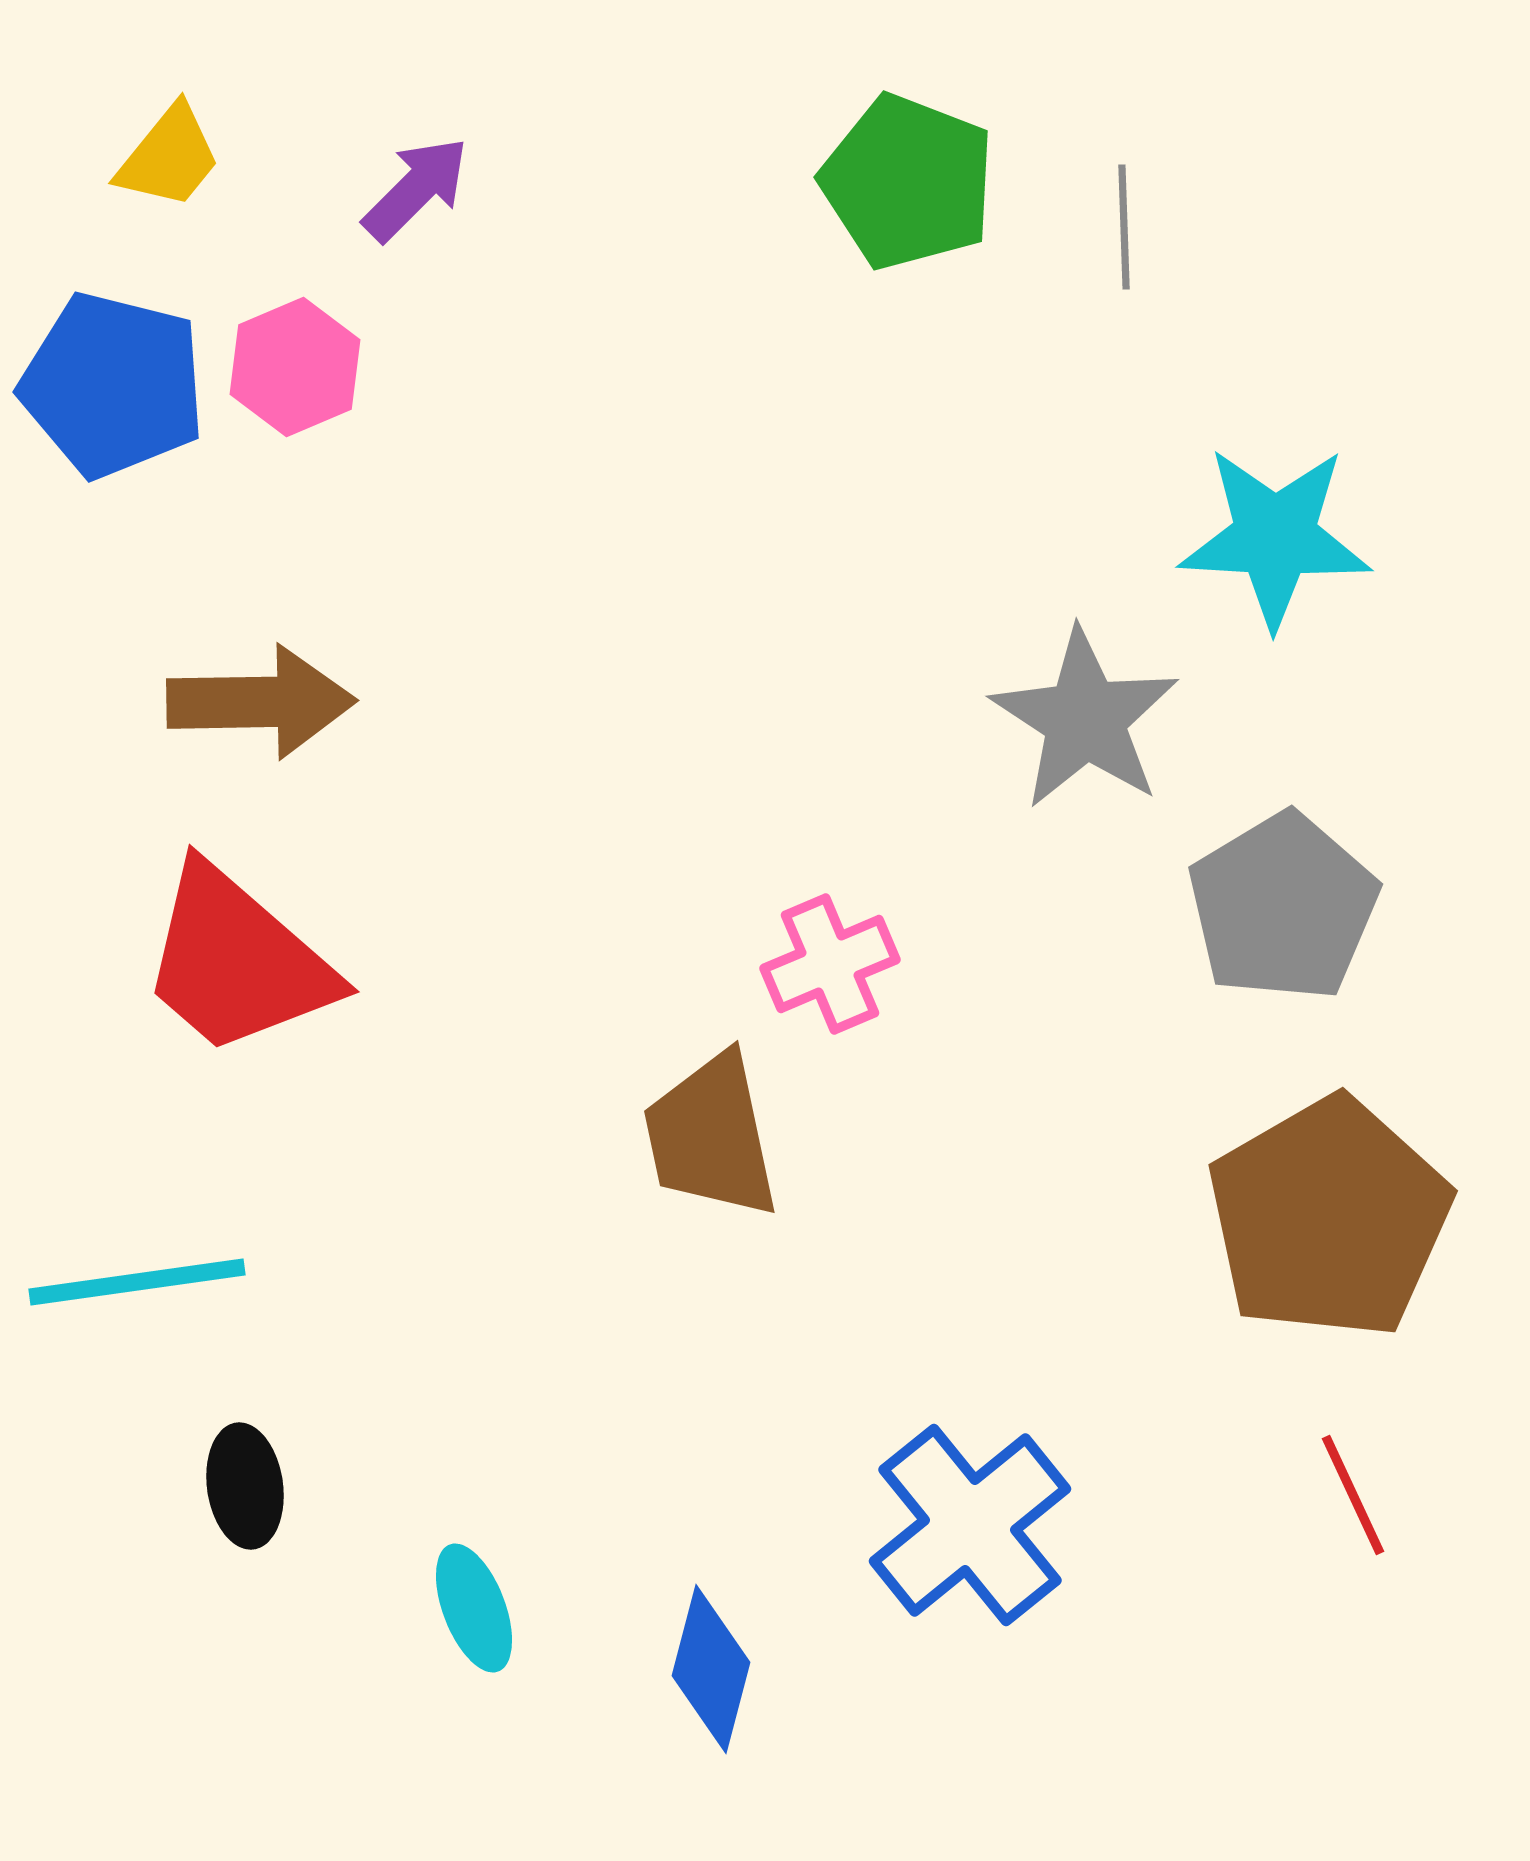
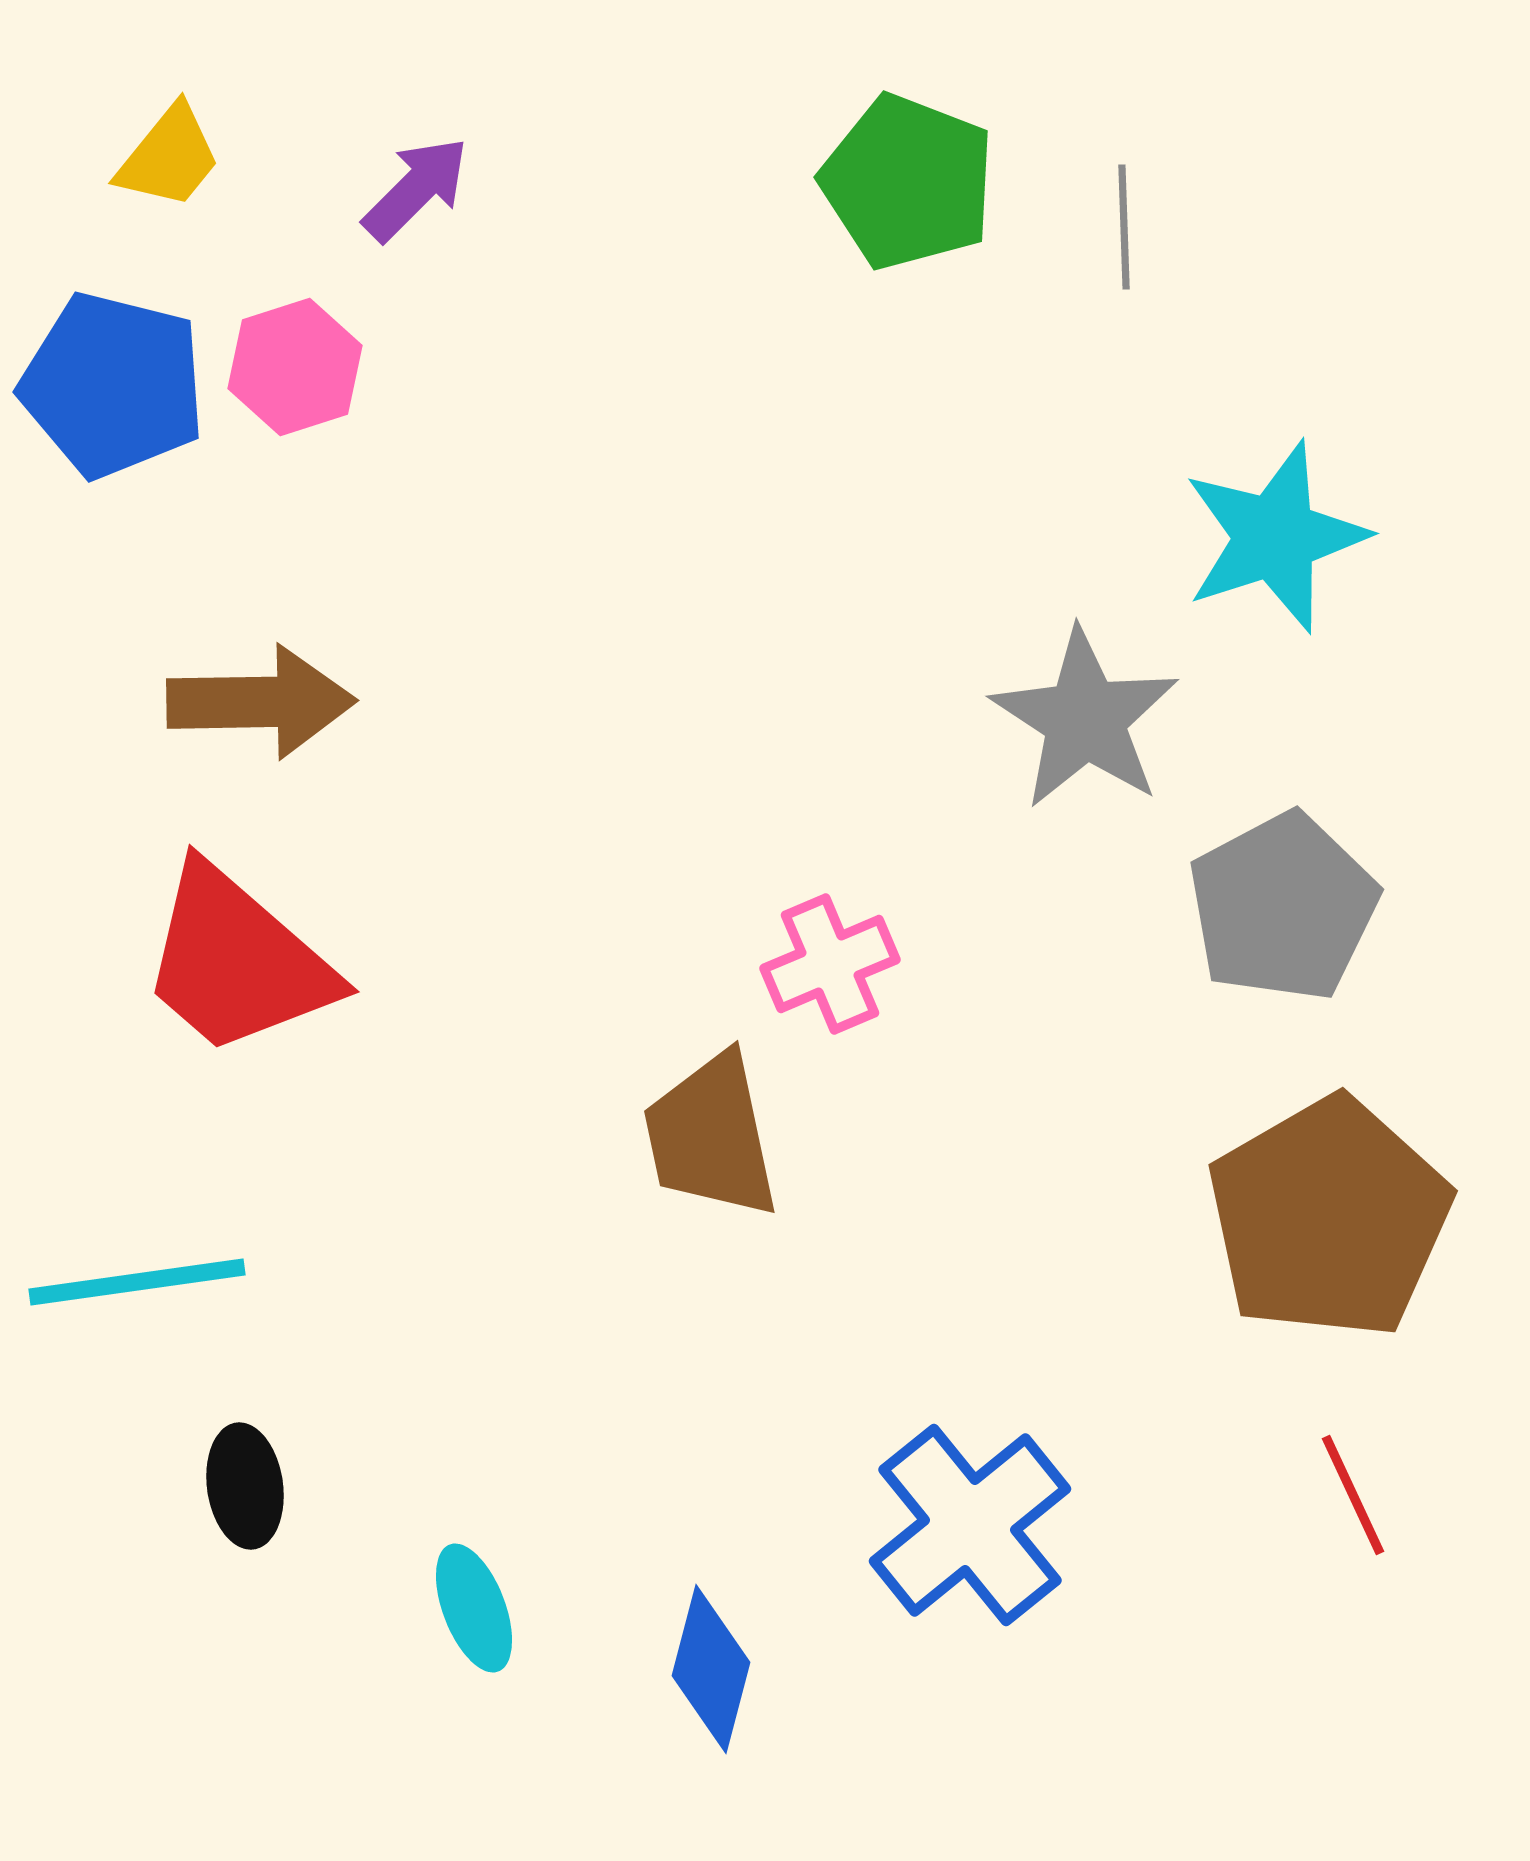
pink hexagon: rotated 5 degrees clockwise
cyan star: rotated 21 degrees counterclockwise
gray pentagon: rotated 3 degrees clockwise
